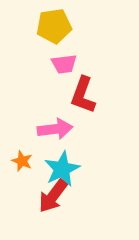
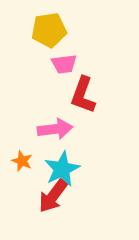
yellow pentagon: moved 5 px left, 4 px down
